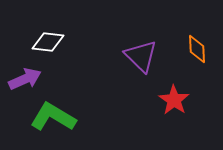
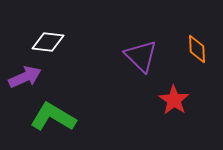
purple arrow: moved 2 px up
